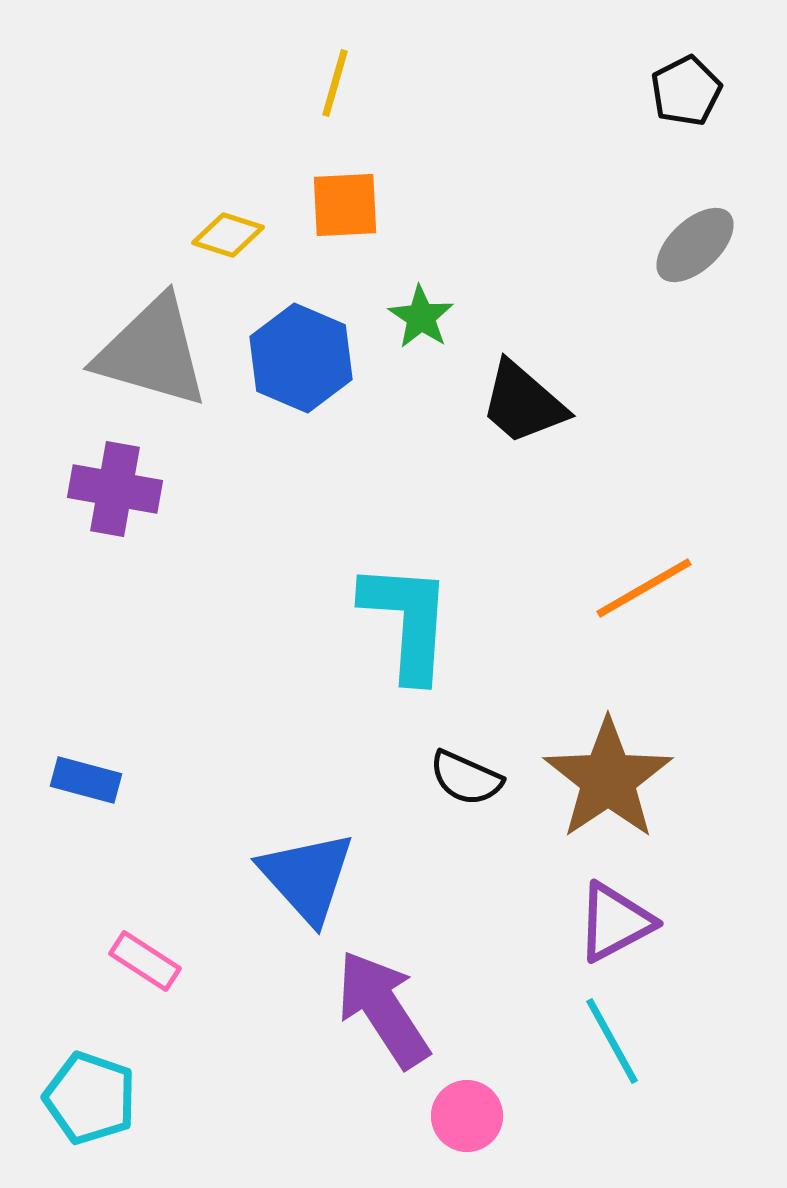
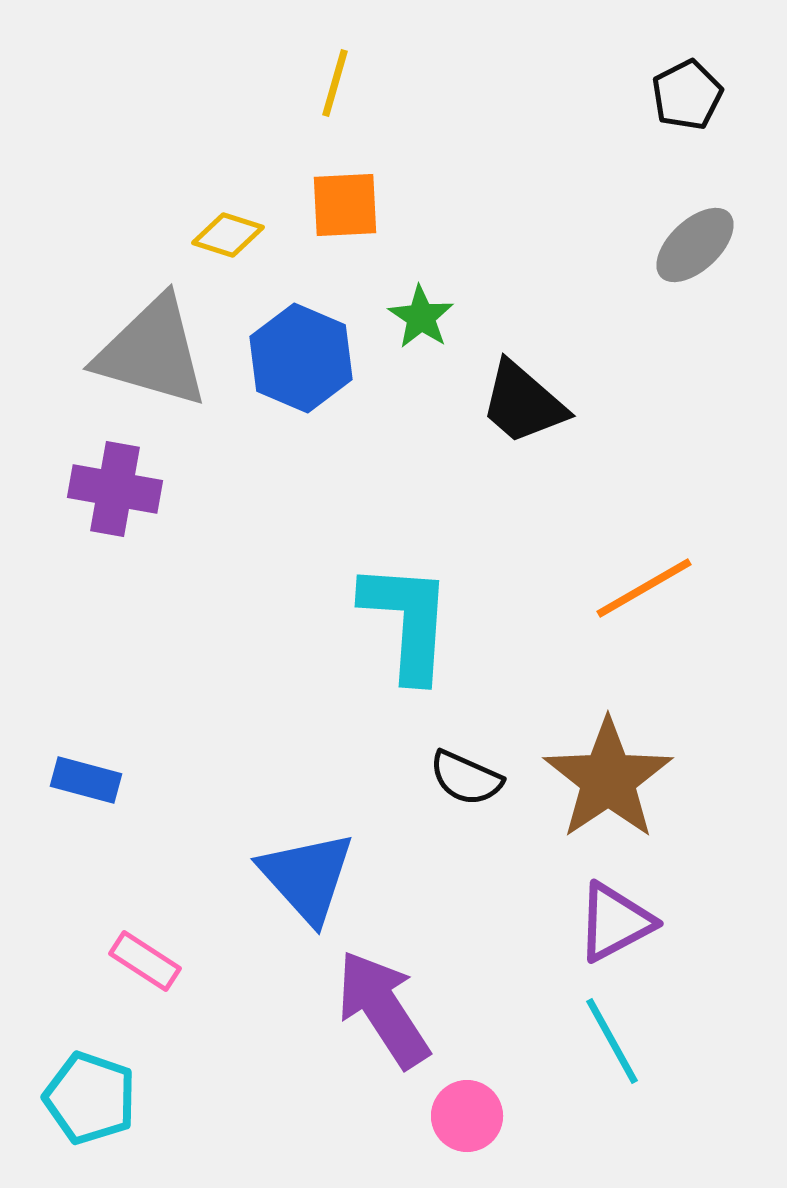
black pentagon: moved 1 px right, 4 px down
